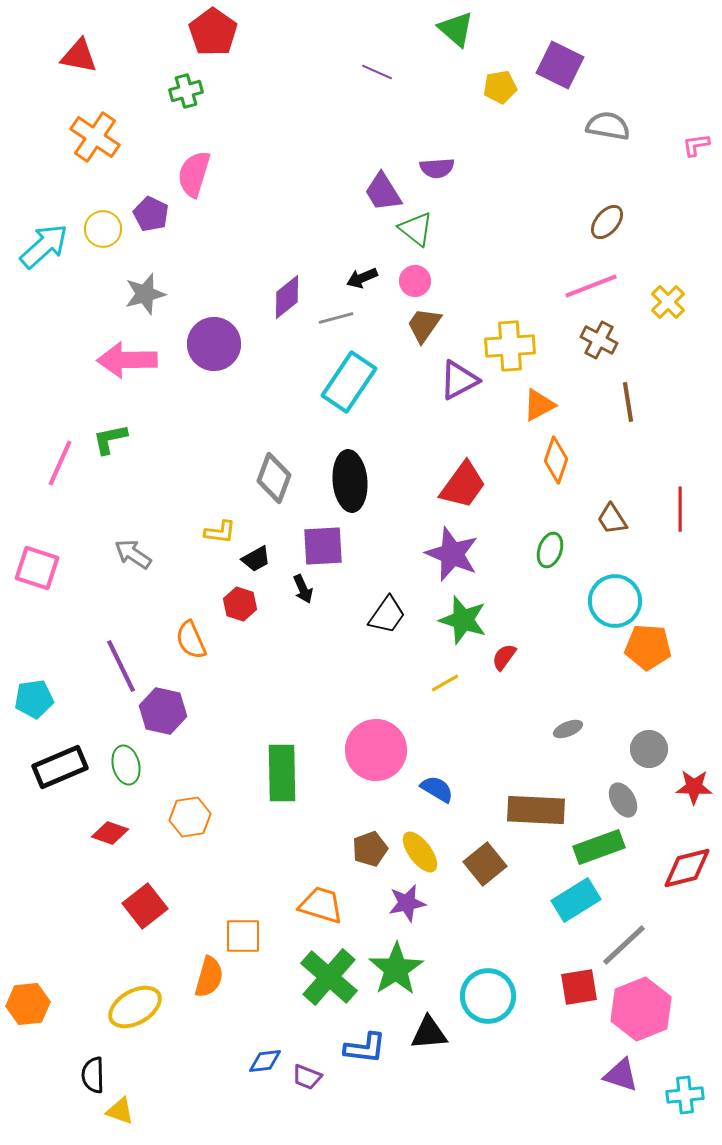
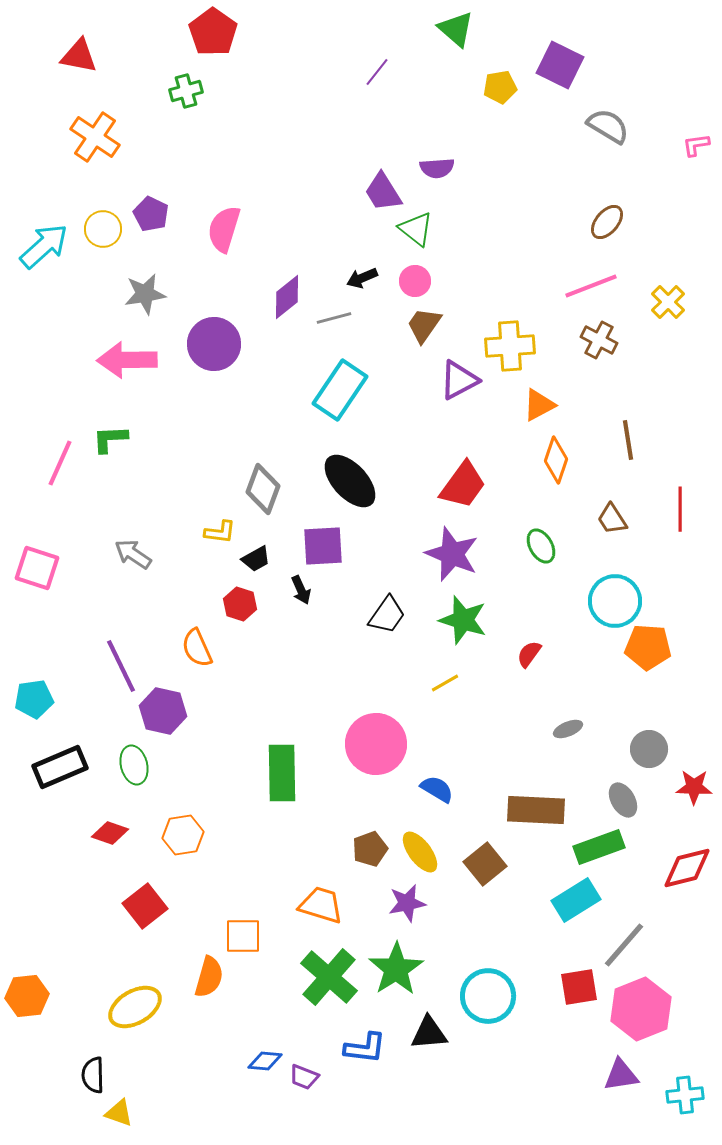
purple line at (377, 72): rotated 76 degrees counterclockwise
gray semicircle at (608, 126): rotated 21 degrees clockwise
pink semicircle at (194, 174): moved 30 px right, 55 px down
gray star at (145, 294): rotated 6 degrees clockwise
gray line at (336, 318): moved 2 px left
cyan rectangle at (349, 382): moved 9 px left, 8 px down
brown line at (628, 402): moved 38 px down
green L-shape at (110, 439): rotated 9 degrees clockwise
gray diamond at (274, 478): moved 11 px left, 11 px down
black ellipse at (350, 481): rotated 38 degrees counterclockwise
green ellipse at (550, 550): moved 9 px left, 4 px up; rotated 48 degrees counterclockwise
black arrow at (303, 589): moved 2 px left, 1 px down
orange semicircle at (191, 640): moved 6 px right, 8 px down
red semicircle at (504, 657): moved 25 px right, 3 px up
pink circle at (376, 750): moved 6 px up
green ellipse at (126, 765): moved 8 px right
orange hexagon at (190, 817): moved 7 px left, 18 px down
gray line at (624, 945): rotated 6 degrees counterclockwise
orange hexagon at (28, 1004): moved 1 px left, 8 px up
blue diamond at (265, 1061): rotated 12 degrees clockwise
purple triangle at (621, 1075): rotated 27 degrees counterclockwise
purple trapezoid at (307, 1077): moved 3 px left
yellow triangle at (120, 1111): moved 1 px left, 2 px down
